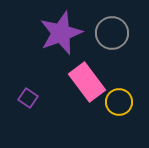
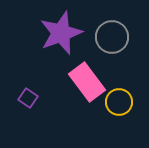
gray circle: moved 4 px down
